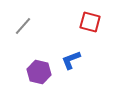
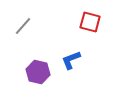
purple hexagon: moved 1 px left
